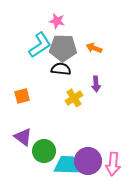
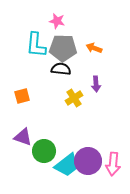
cyan L-shape: moved 4 px left; rotated 128 degrees clockwise
purple triangle: rotated 18 degrees counterclockwise
cyan trapezoid: rotated 140 degrees clockwise
